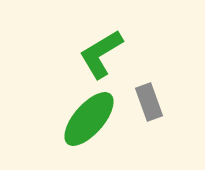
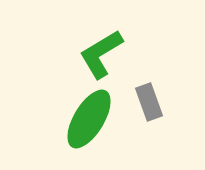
green ellipse: rotated 10 degrees counterclockwise
